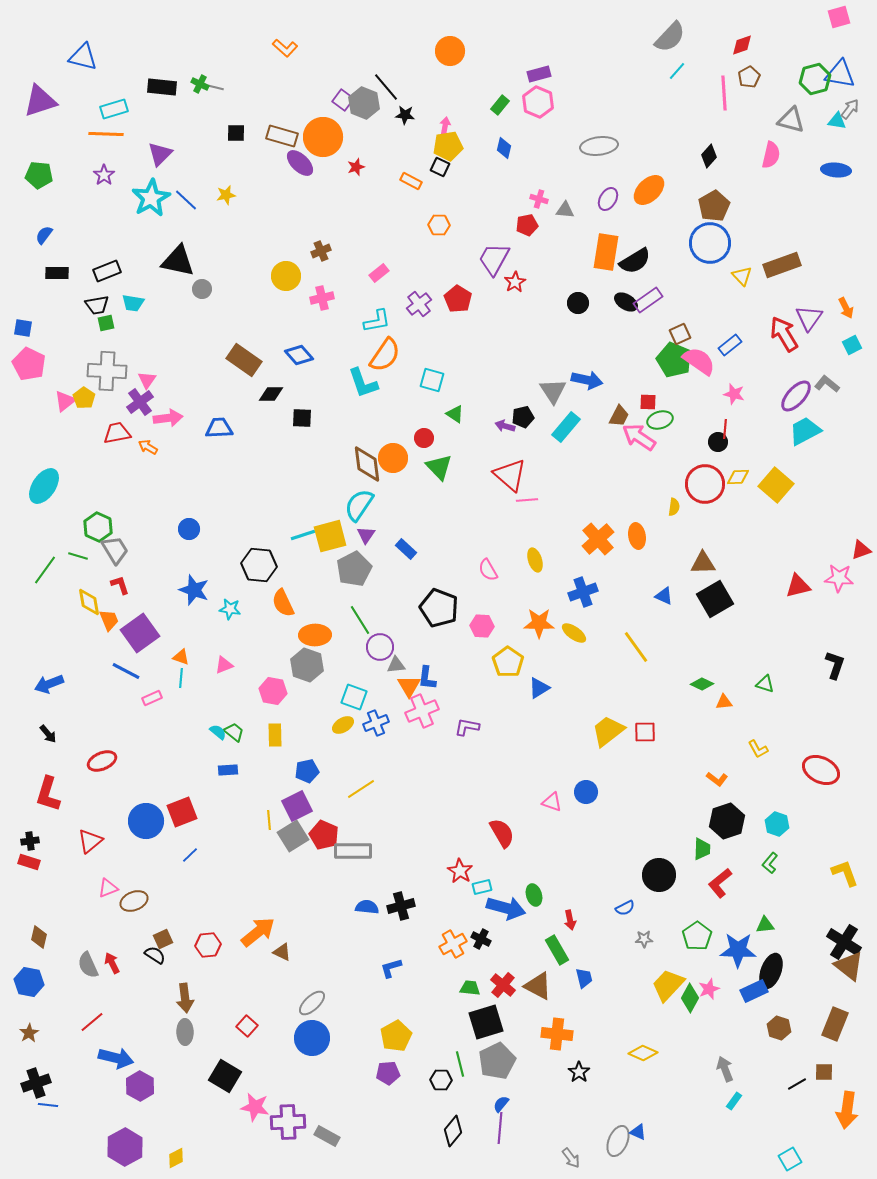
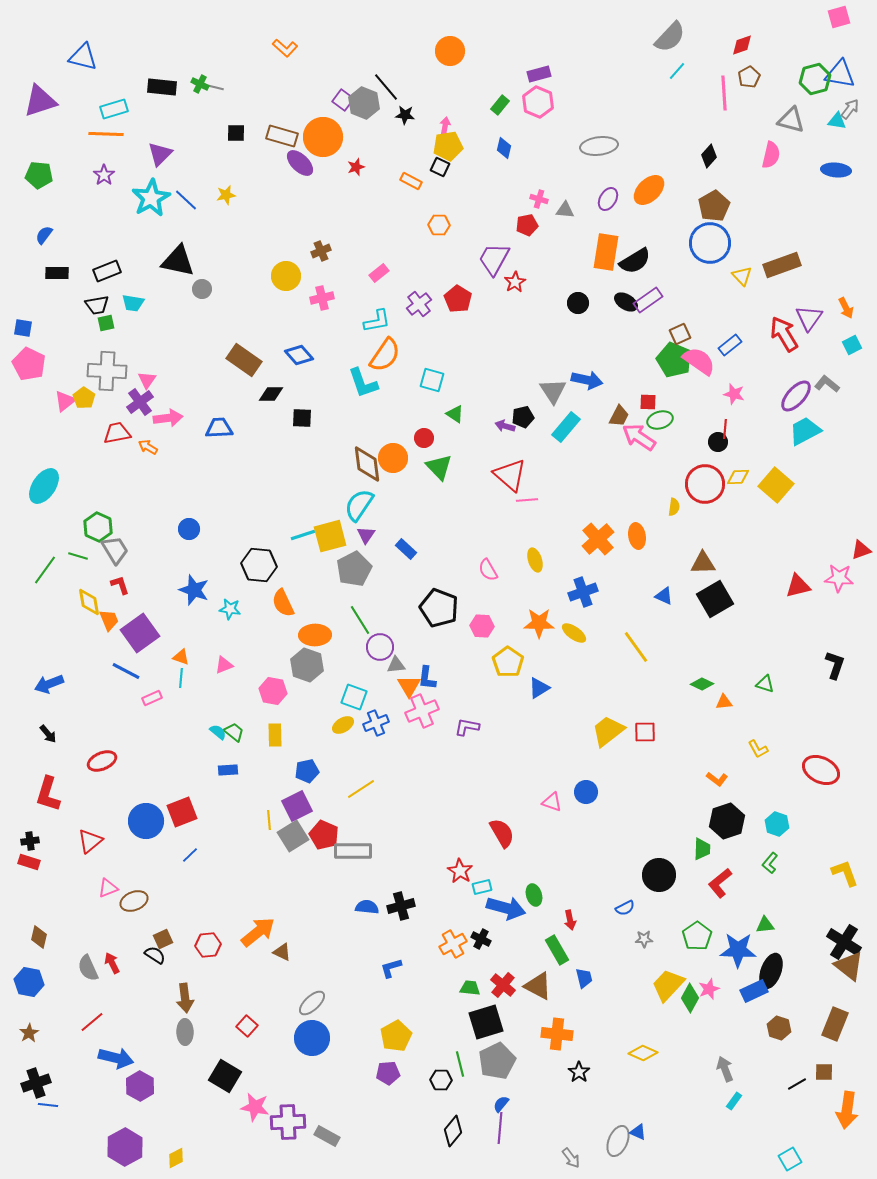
gray semicircle at (88, 965): moved 3 px down
